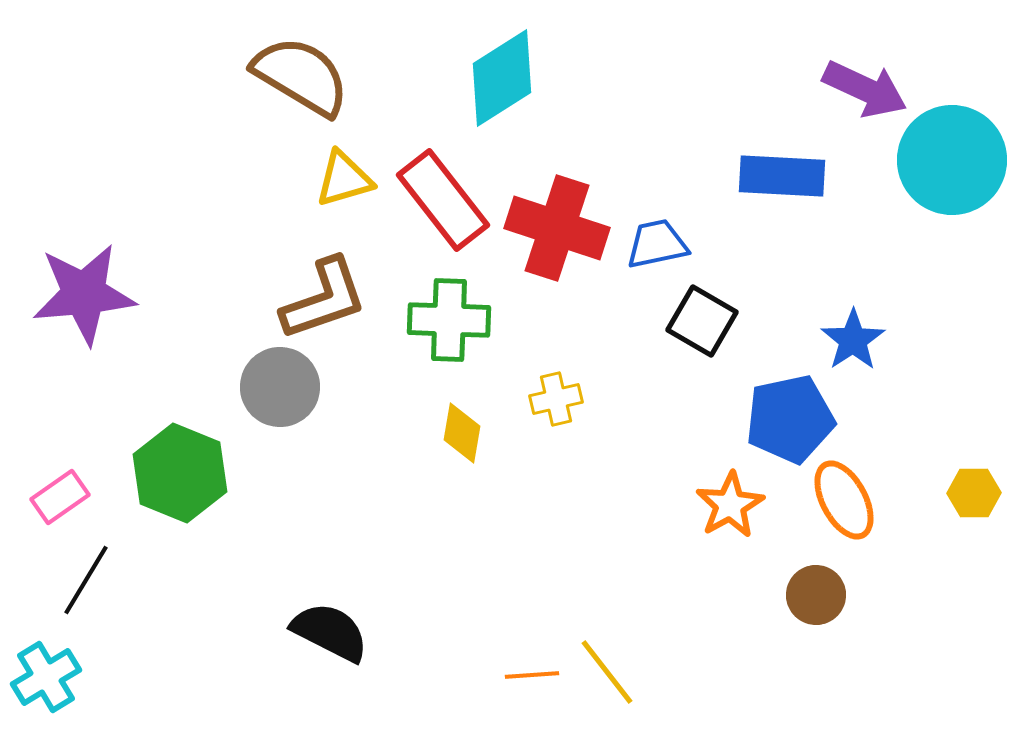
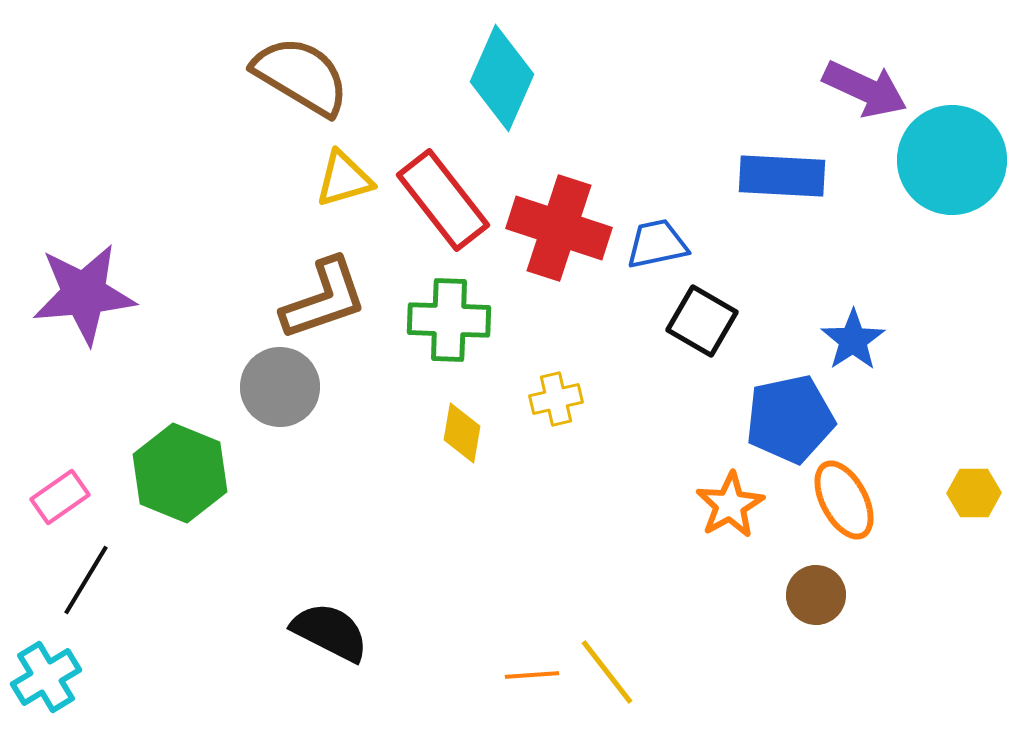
cyan diamond: rotated 34 degrees counterclockwise
red cross: moved 2 px right
